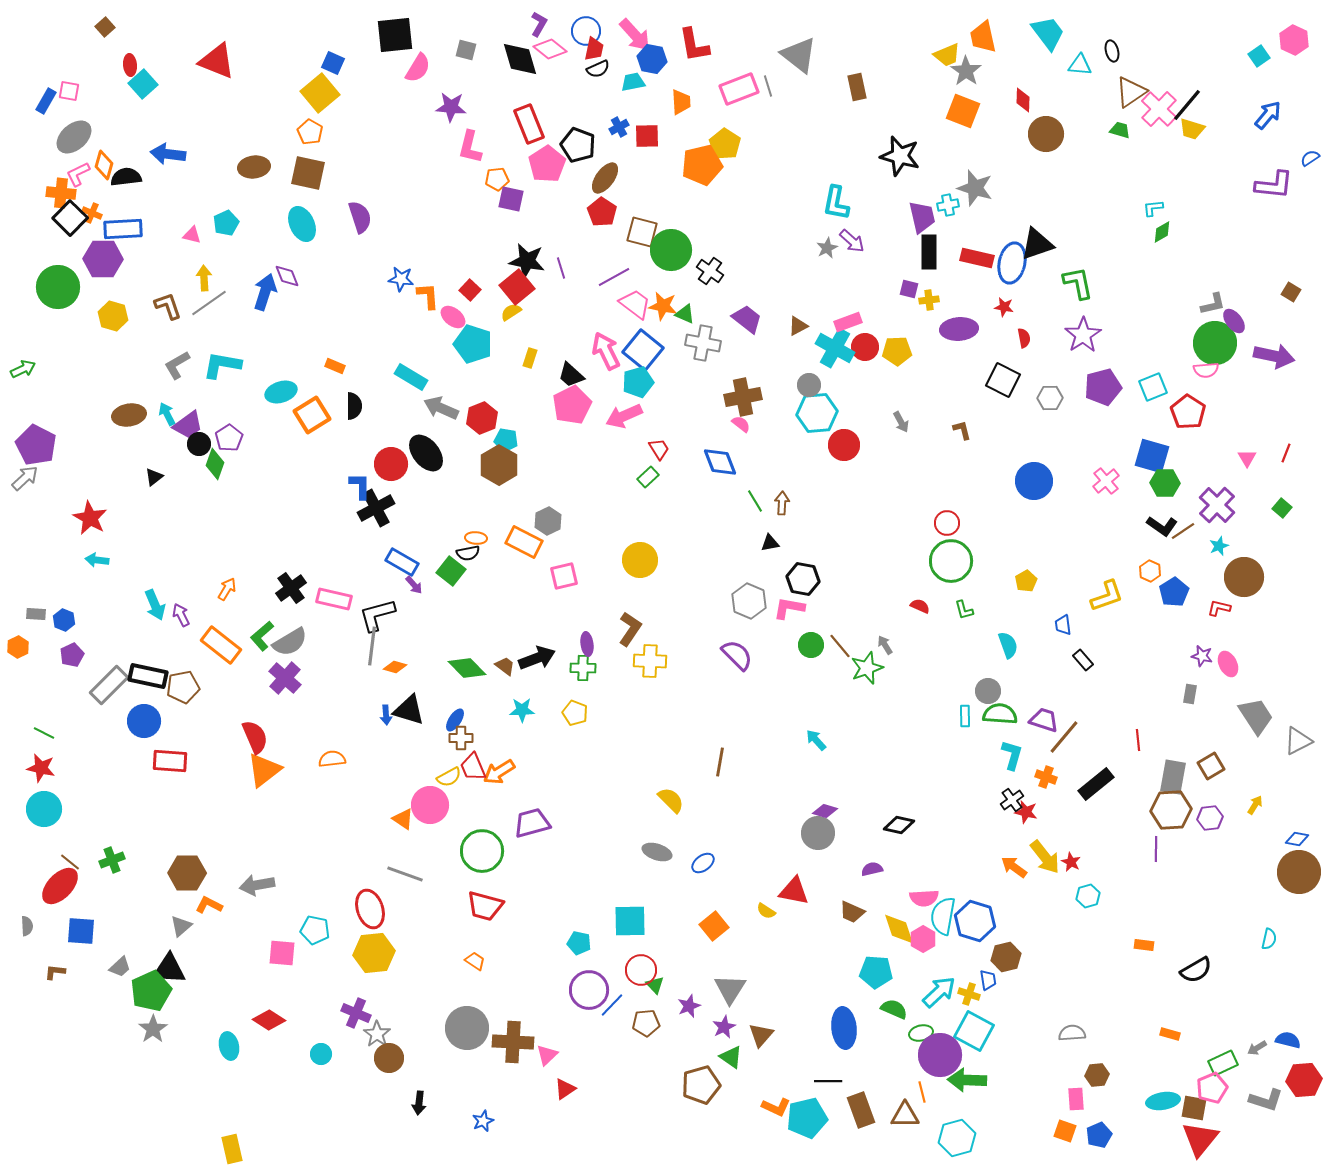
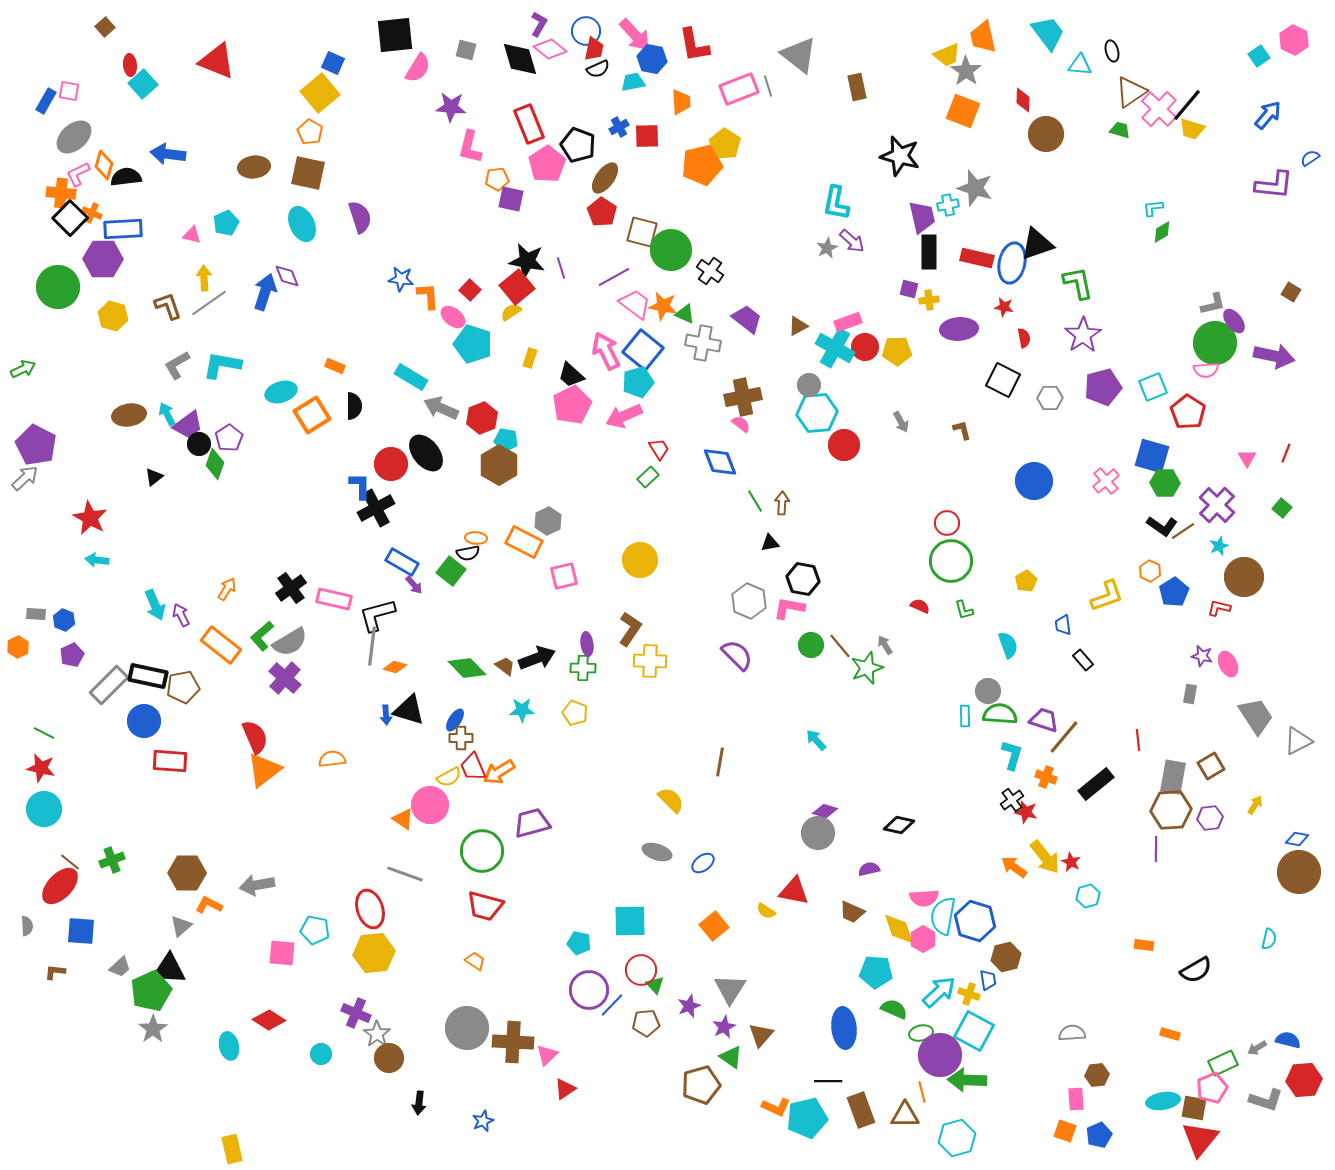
purple semicircle at (872, 869): moved 3 px left
